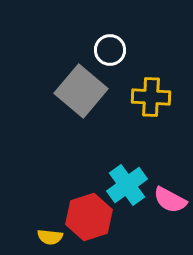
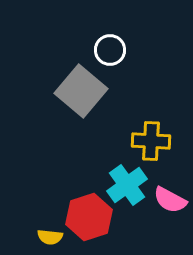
yellow cross: moved 44 px down
